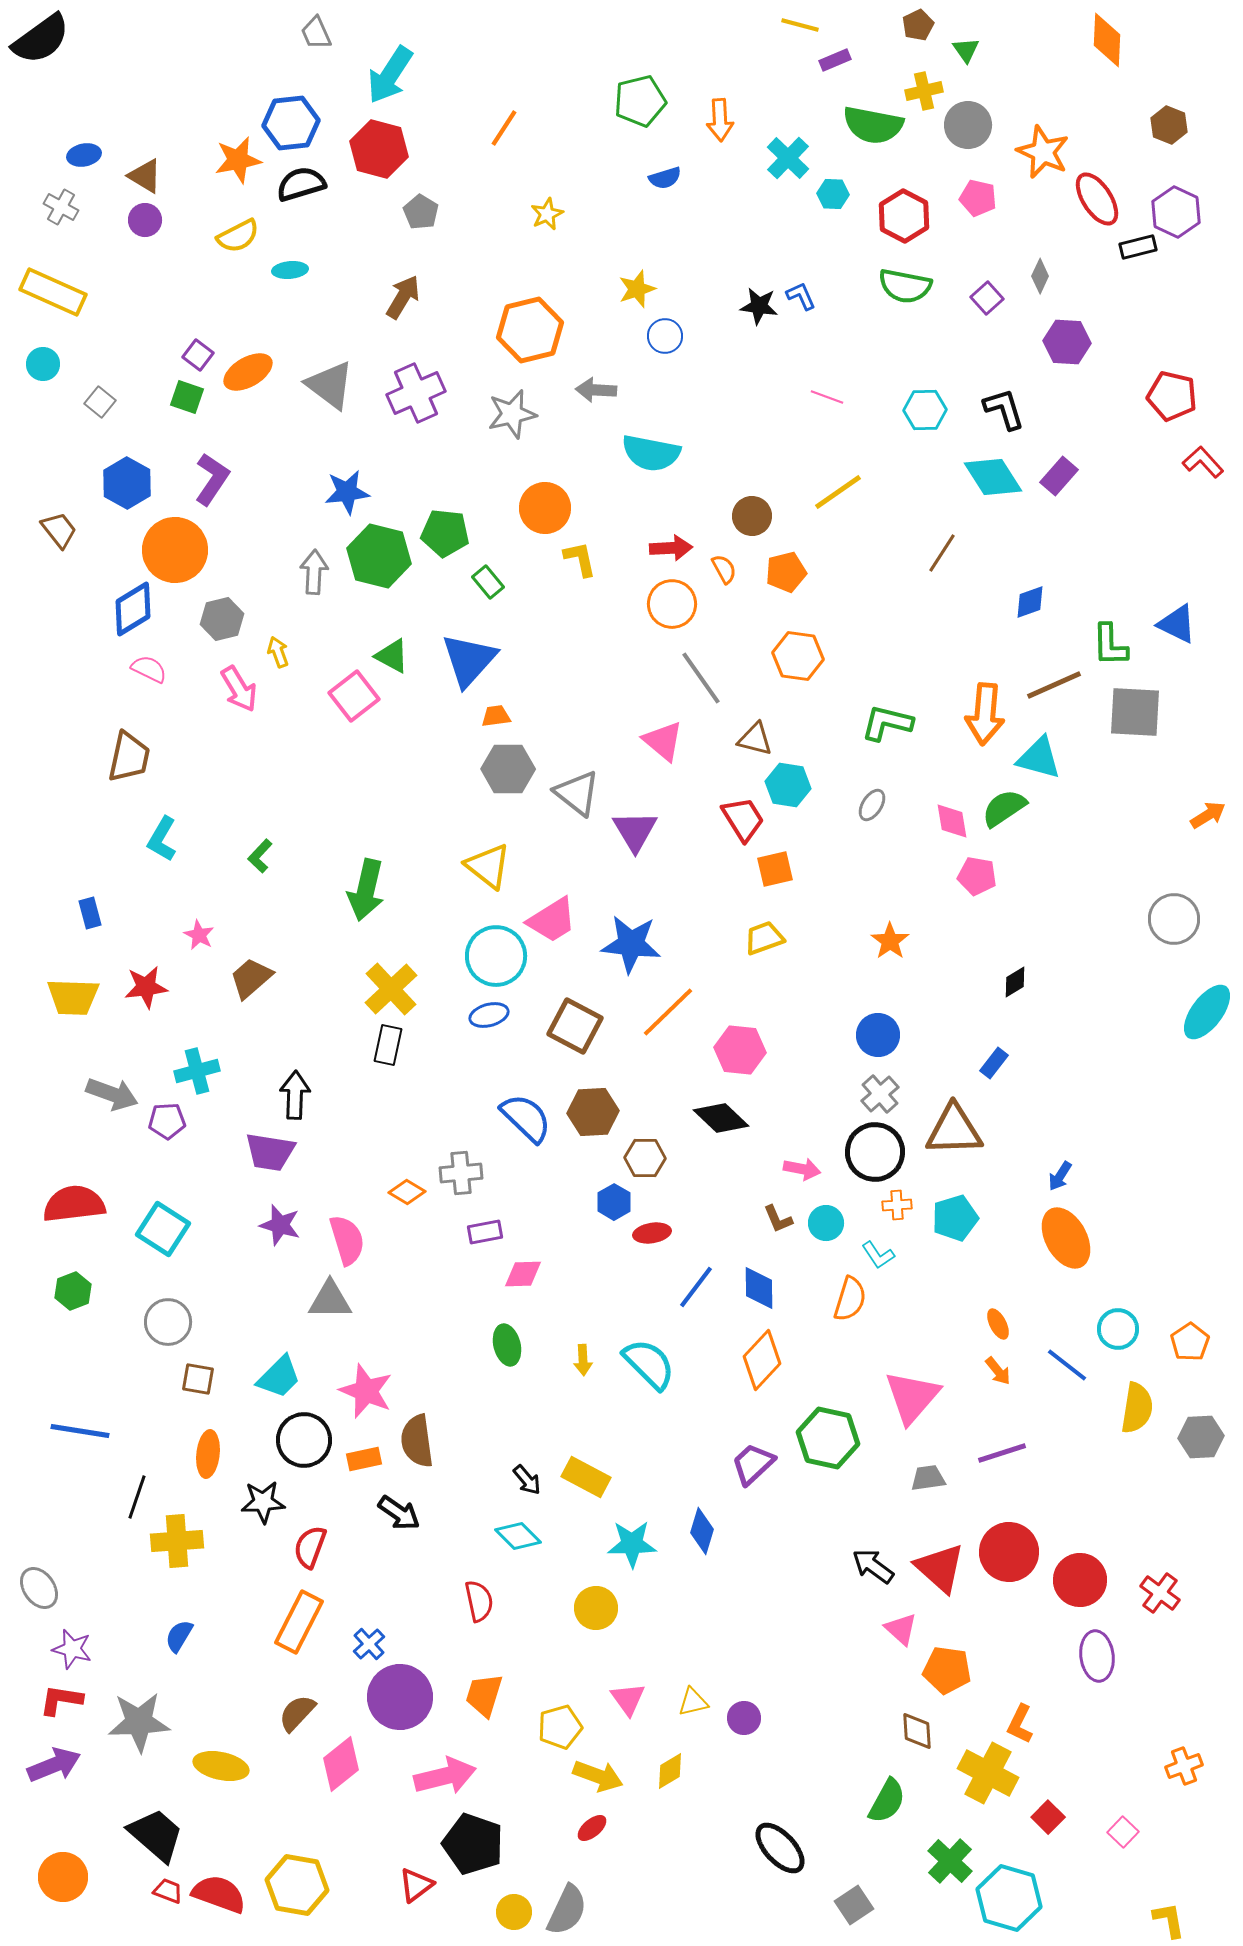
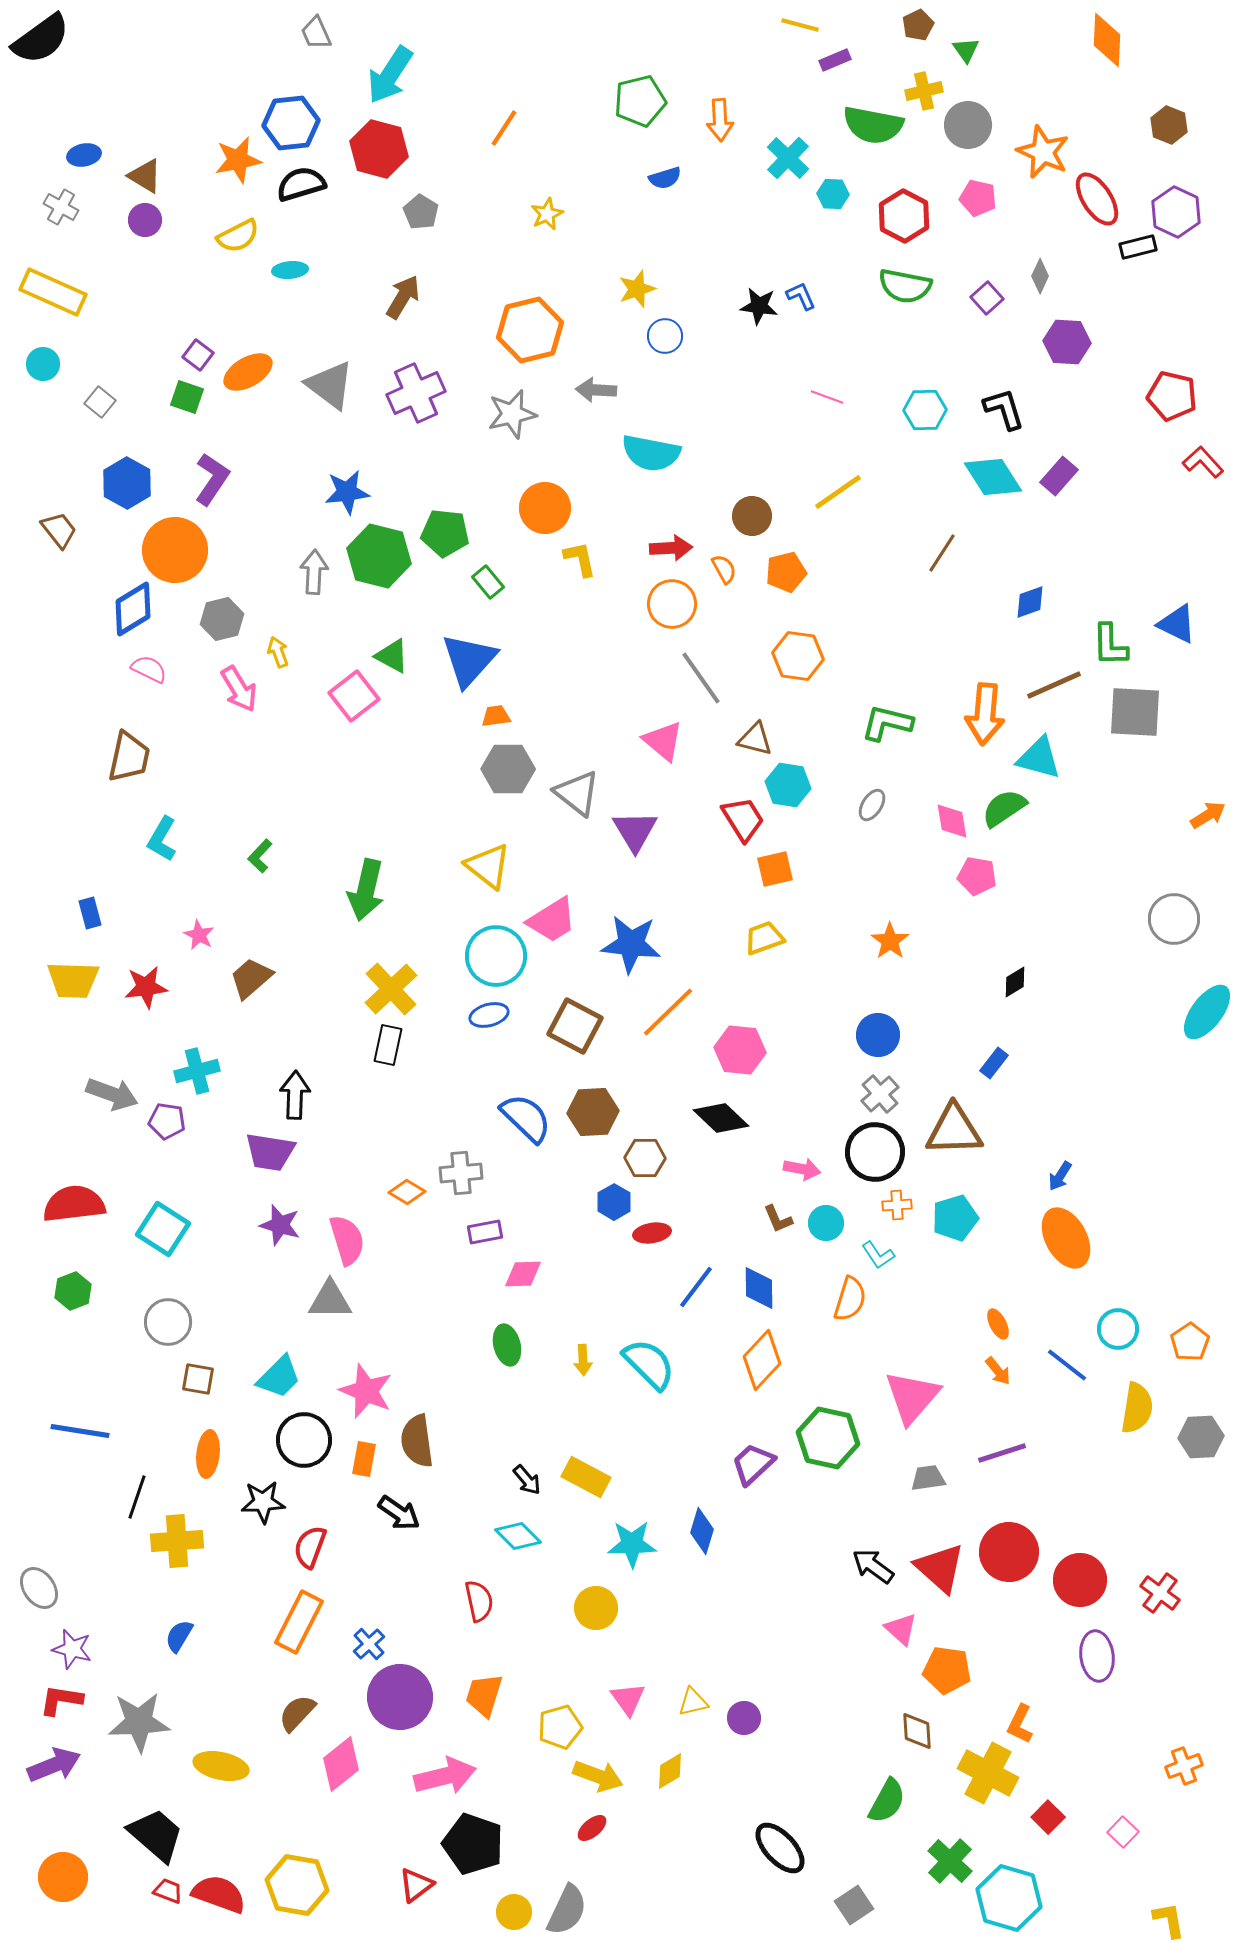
yellow trapezoid at (73, 997): moved 17 px up
purple pentagon at (167, 1121): rotated 12 degrees clockwise
orange rectangle at (364, 1459): rotated 68 degrees counterclockwise
